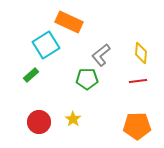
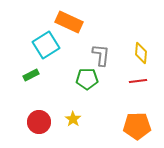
gray L-shape: rotated 135 degrees clockwise
green rectangle: rotated 14 degrees clockwise
